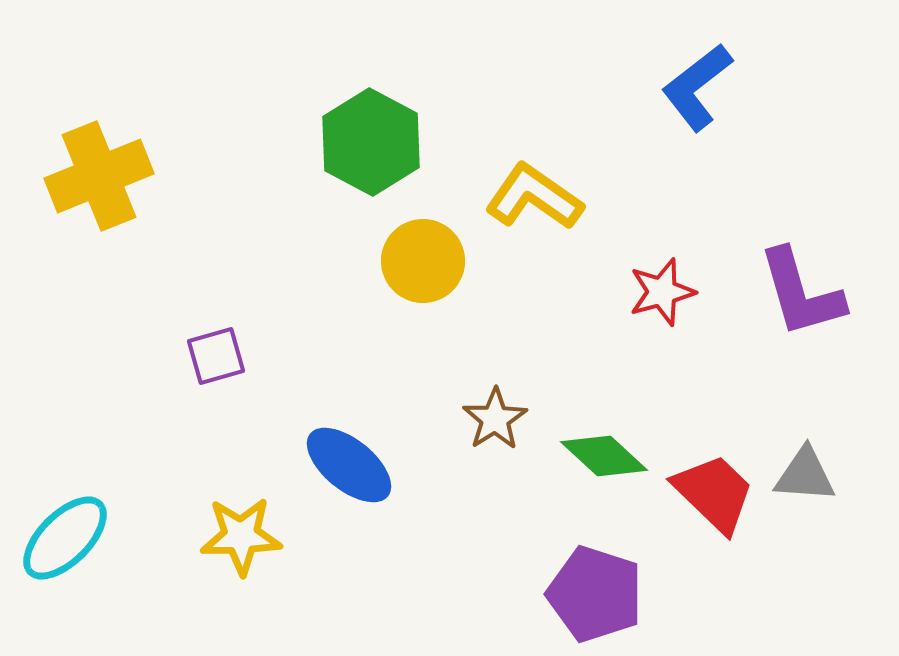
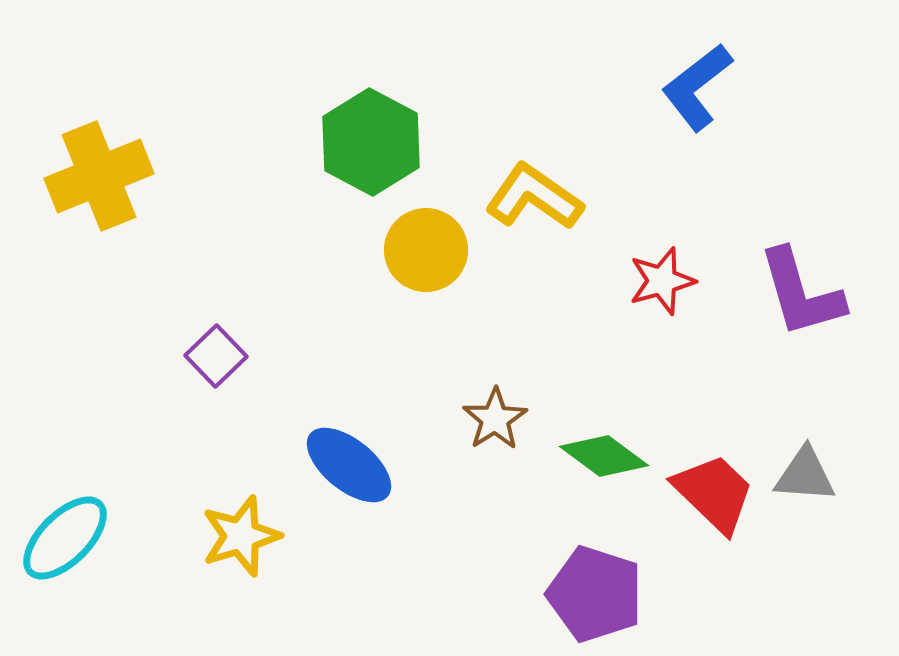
yellow circle: moved 3 px right, 11 px up
red star: moved 11 px up
purple square: rotated 28 degrees counterclockwise
green diamond: rotated 6 degrees counterclockwise
yellow star: rotated 16 degrees counterclockwise
